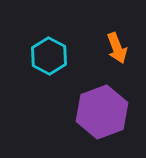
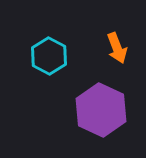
purple hexagon: moved 1 px left, 2 px up; rotated 15 degrees counterclockwise
